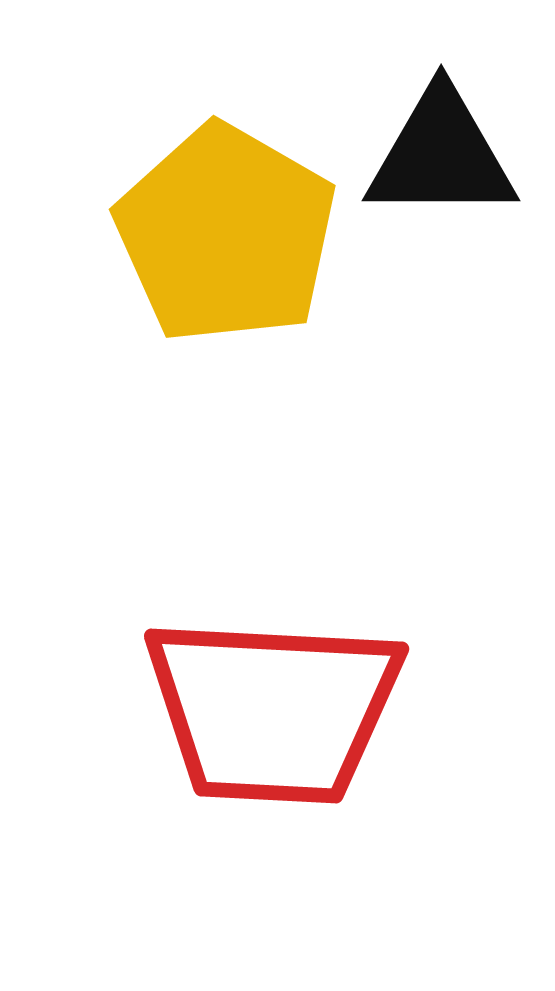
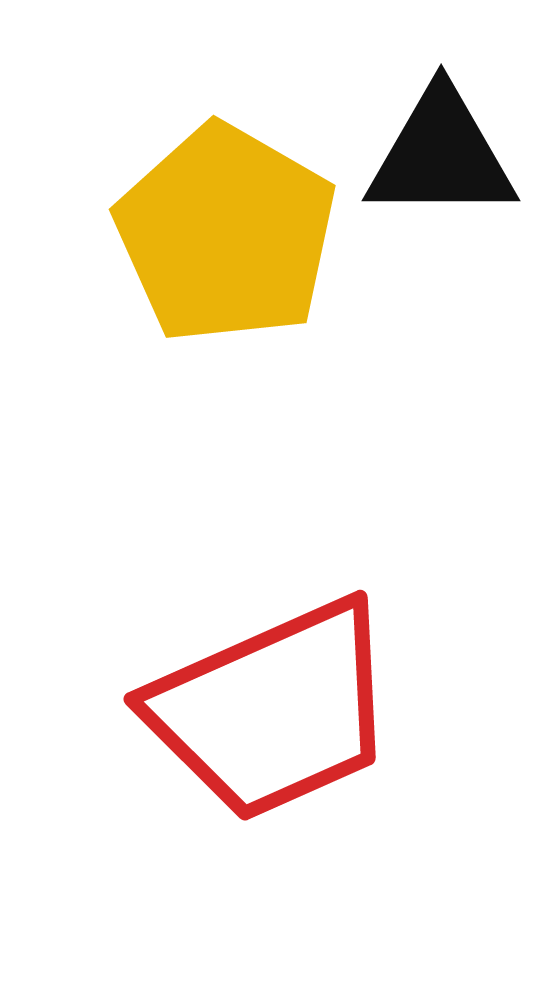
red trapezoid: rotated 27 degrees counterclockwise
